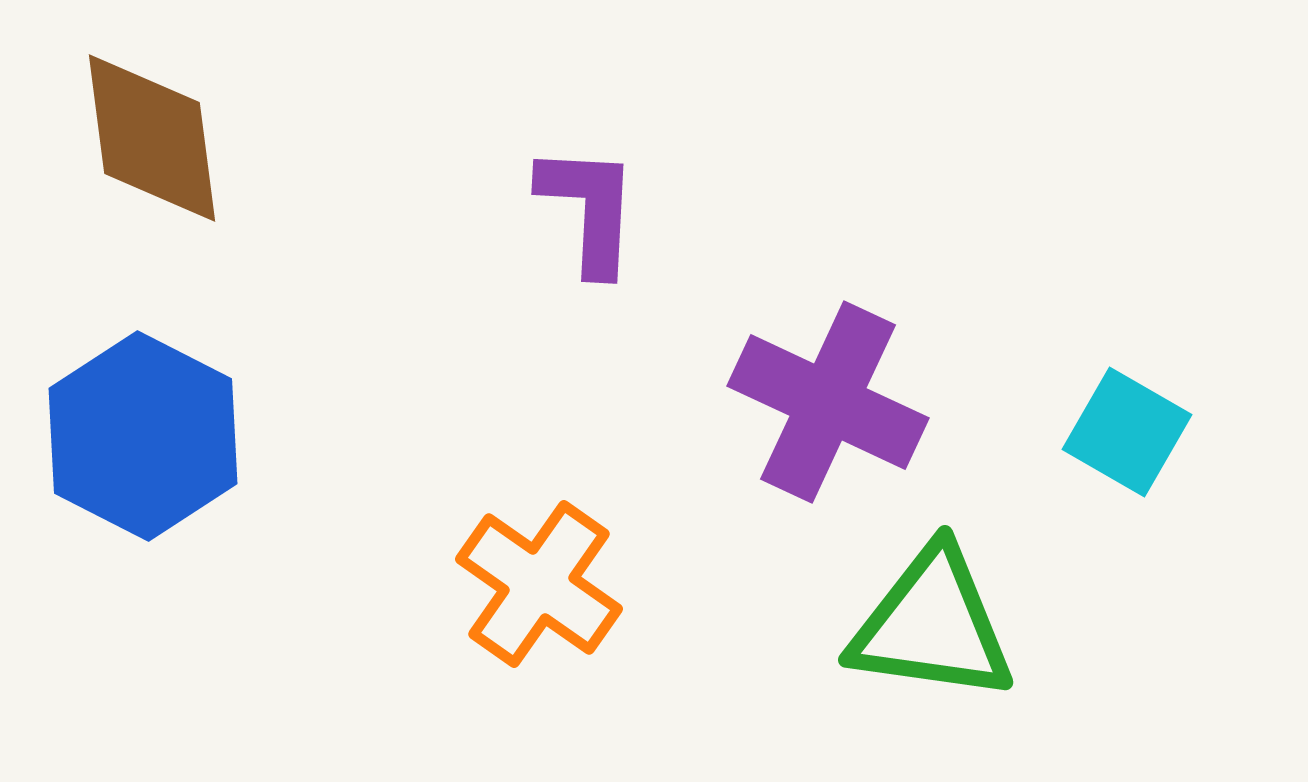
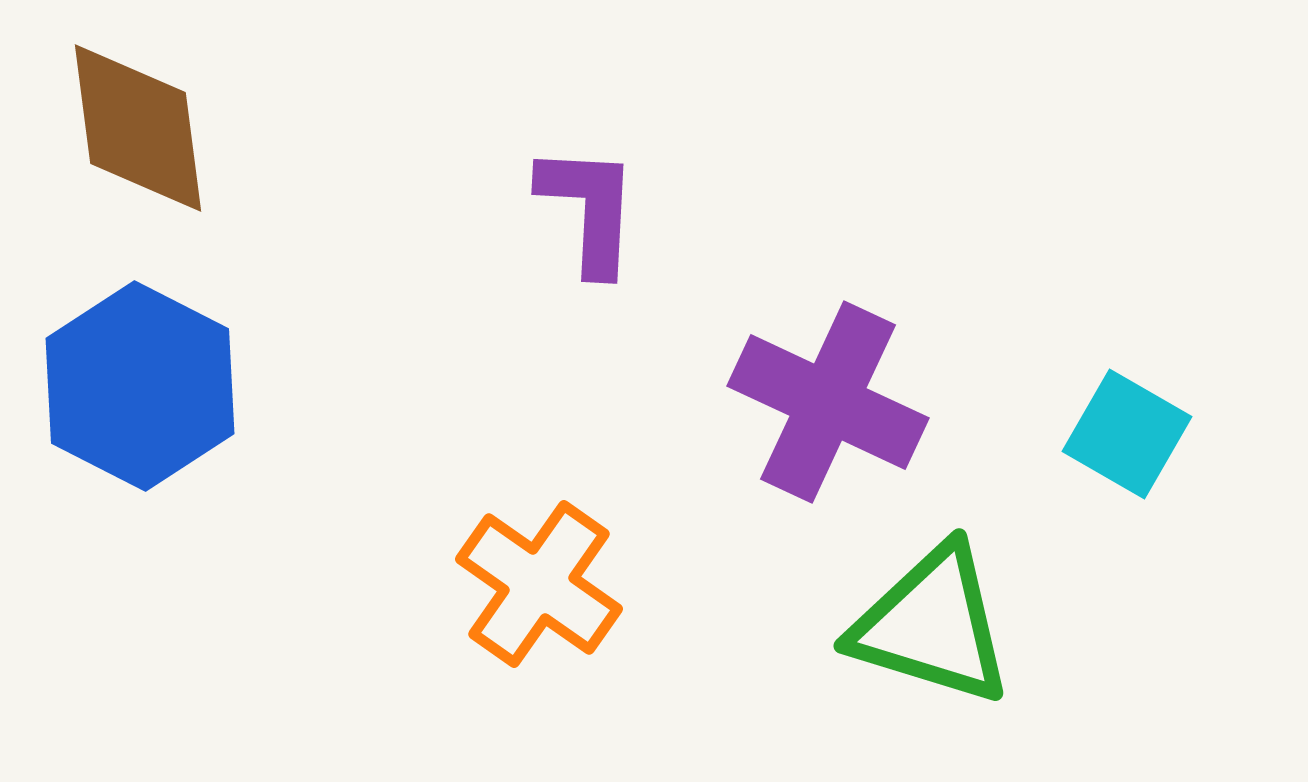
brown diamond: moved 14 px left, 10 px up
cyan square: moved 2 px down
blue hexagon: moved 3 px left, 50 px up
green triangle: rotated 9 degrees clockwise
